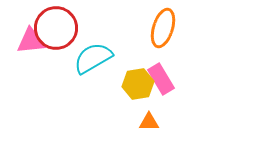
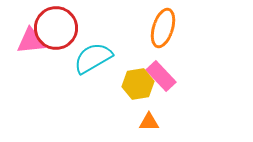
pink rectangle: moved 3 px up; rotated 12 degrees counterclockwise
